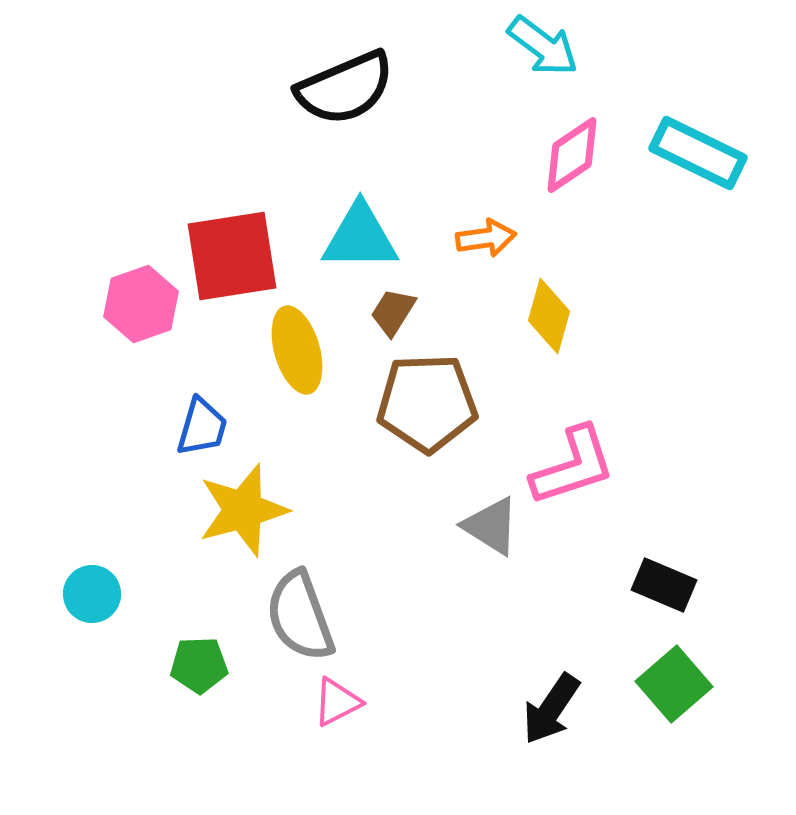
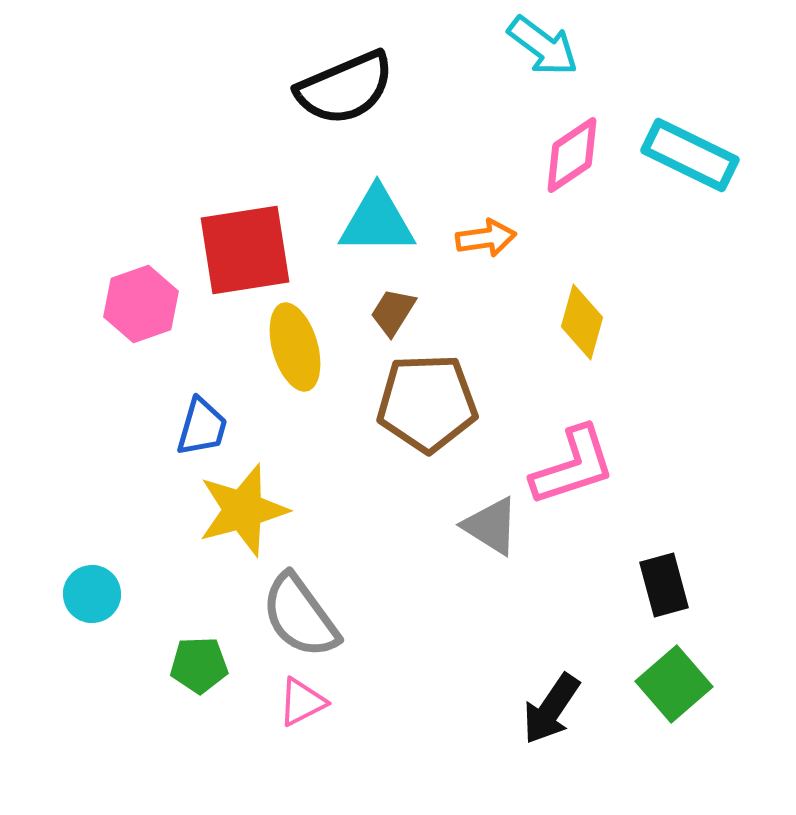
cyan rectangle: moved 8 px left, 2 px down
cyan triangle: moved 17 px right, 16 px up
red square: moved 13 px right, 6 px up
yellow diamond: moved 33 px right, 6 px down
yellow ellipse: moved 2 px left, 3 px up
black rectangle: rotated 52 degrees clockwise
gray semicircle: rotated 16 degrees counterclockwise
pink triangle: moved 35 px left
